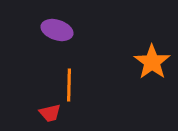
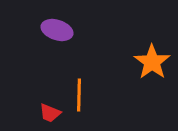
orange line: moved 10 px right, 10 px down
red trapezoid: rotated 35 degrees clockwise
